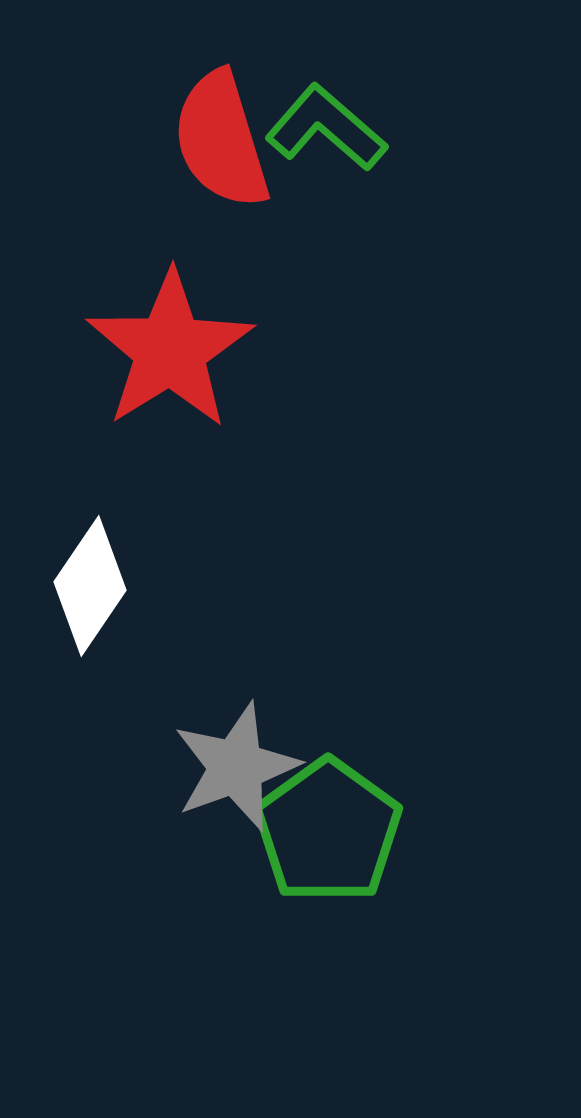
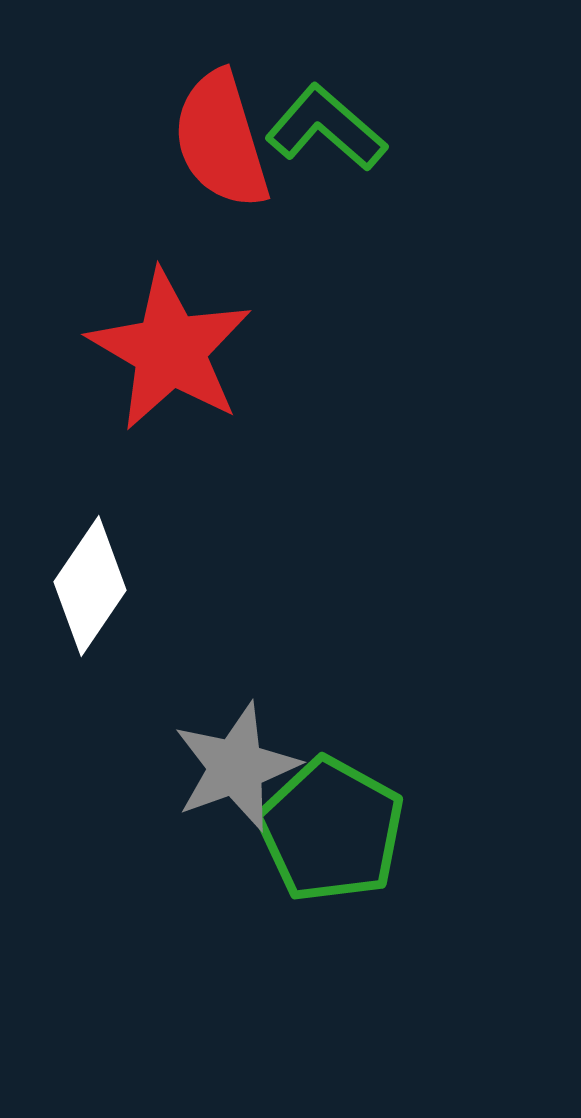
red star: rotated 10 degrees counterclockwise
green pentagon: moved 3 px right, 1 px up; rotated 7 degrees counterclockwise
